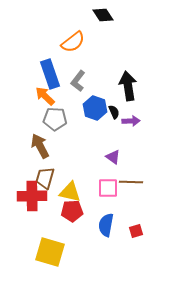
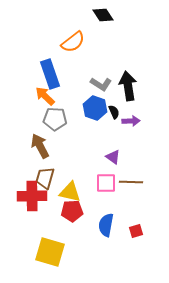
gray L-shape: moved 23 px right, 3 px down; rotated 95 degrees counterclockwise
pink square: moved 2 px left, 5 px up
